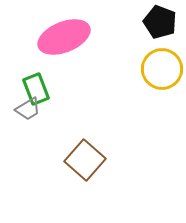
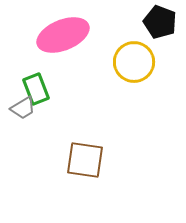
pink ellipse: moved 1 px left, 2 px up
yellow circle: moved 28 px left, 7 px up
gray trapezoid: moved 5 px left, 1 px up
brown square: rotated 33 degrees counterclockwise
